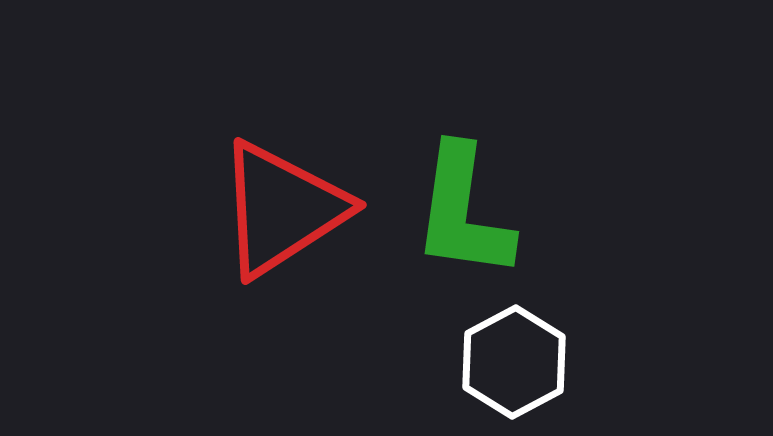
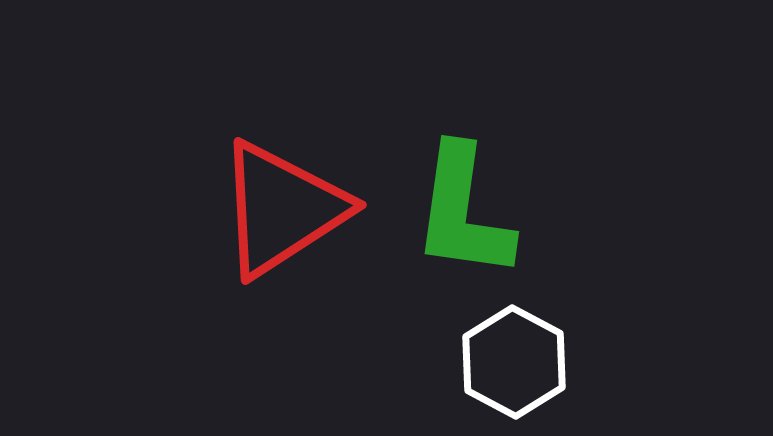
white hexagon: rotated 4 degrees counterclockwise
